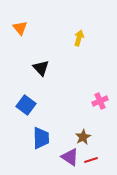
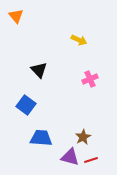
orange triangle: moved 4 px left, 12 px up
yellow arrow: moved 2 px down; rotated 98 degrees clockwise
black triangle: moved 2 px left, 2 px down
pink cross: moved 10 px left, 22 px up
blue trapezoid: rotated 85 degrees counterclockwise
purple triangle: rotated 18 degrees counterclockwise
